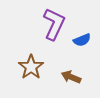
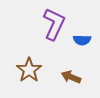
blue semicircle: rotated 24 degrees clockwise
brown star: moved 2 px left, 3 px down
